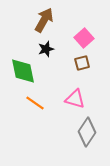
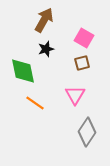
pink square: rotated 18 degrees counterclockwise
pink triangle: moved 4 px up; rotated 45 degrees clockwise
